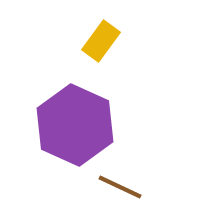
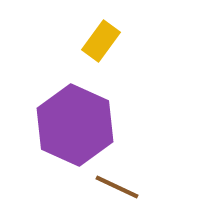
brown line: moved 3 px left
